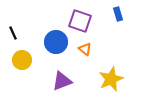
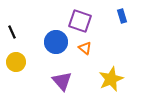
blue rectangle: moved 4 px right, 2 px down
black line: moved 1 px left, 1 px up
orange triangle: moved 1 px up
yellow circle: moved 6 px left, 2 px down
purple triangle: rotated 50 degrees counterclockwise
